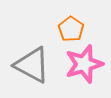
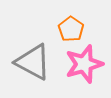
gray triangle: moved 1 px right, 3 px up
